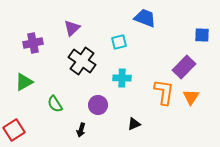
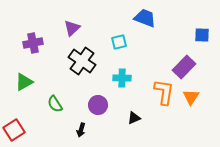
black triangle: moved 6 px up
